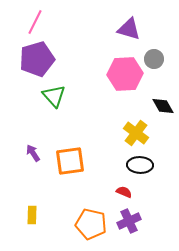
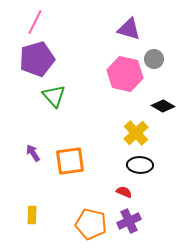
pink hexagon: rotated 16 degrees clockwise
black diamond: rotated 30 degrees counterclockwise
yellow cross: rotated 10 degrees clockwise
